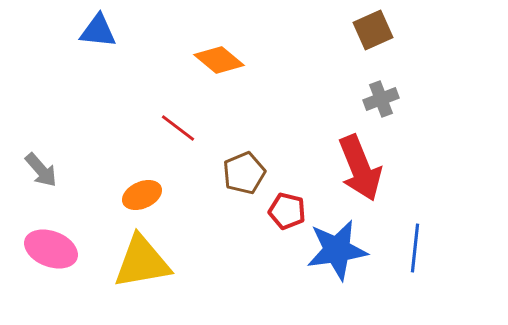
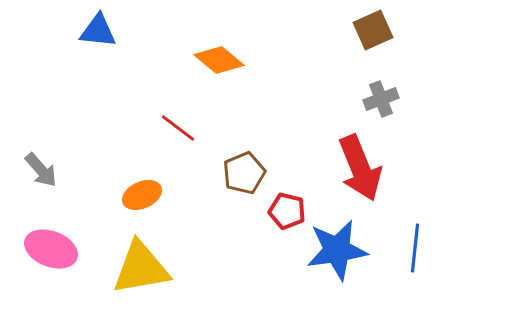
yellow triangle: moved 1 px left, 6 px down
